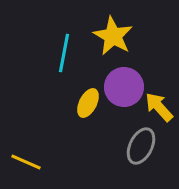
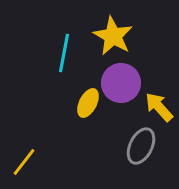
purple circle: moved 3 px left, 4 px up
yellow line: moved 2 px left; rotated 76 degrees counterclockwise
